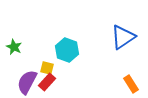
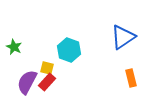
cyan hexagon: moved 2 px right
orange rectangle: moved 6 px up; rotated 18 degrees clockwise
